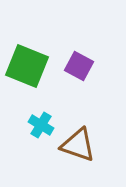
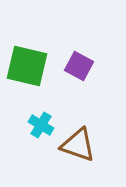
green square: rotated 9 degrees counterclockwise
